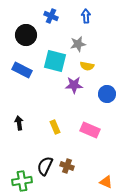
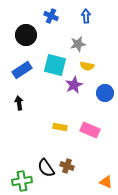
cyan square: moved 4 px down
blue rectangle: rotated 60 degrees counterclockwise
purple star: rotated 24 degrees counterclockwise
blue circle: moved 2 px left, 1 px up
black arrow: moved 20 px up
yellow rectangle: moved 5 px right; rotated 56 degrees counterclockwise
black semicircle: moved 1 px right, 2 px down; rotated 60 degrees counterclockwise
